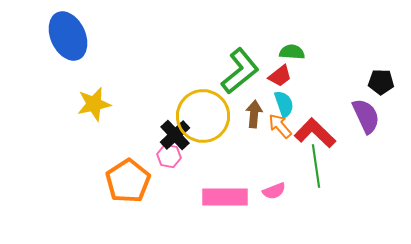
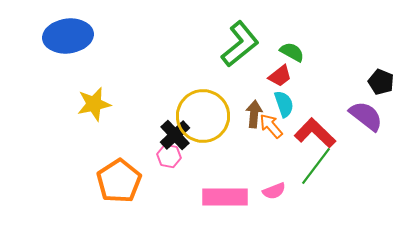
blue ellipse: rotated 72 degrees counterclockwise
green semicircle: rotated 25 degrees clockwise
green L-shape: moved 27 px up
black pentagon: rotated 20 degrees clockwise
purple semicircle: rotated 27 degrees counterclockwise
orange arrow: moved 9 px left
green line: rotated 45 degrees clockwise
orange pentagon: moved 9 px left
